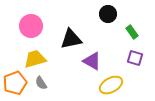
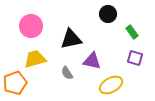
purple triangle: rotated 18 degrees counterclockwise
gray semicircle: moved 26 px right, 10 px up
